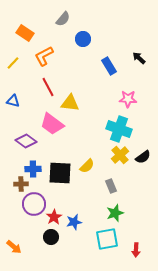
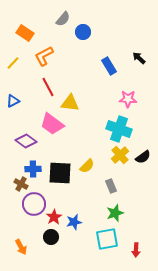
blue circle: moved 7 px up
blue triangle: rotated 40 degrees counterclockwise
brown cross: rotated 32 degrees clockwise
orange arrow: moved 7 px right; rotated 21 degrees clockwise
